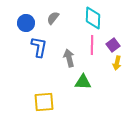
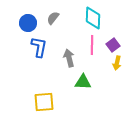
blue circle: moved 2 px right
